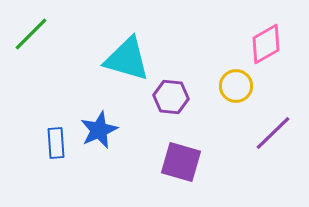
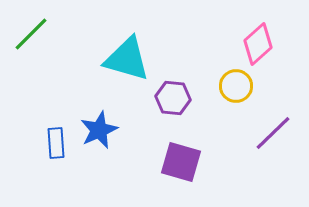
pink diamond: moved 8 px left; rotated 12 degrees counterclockwise
purple hexagon: moved 2 px right, 1 px down
